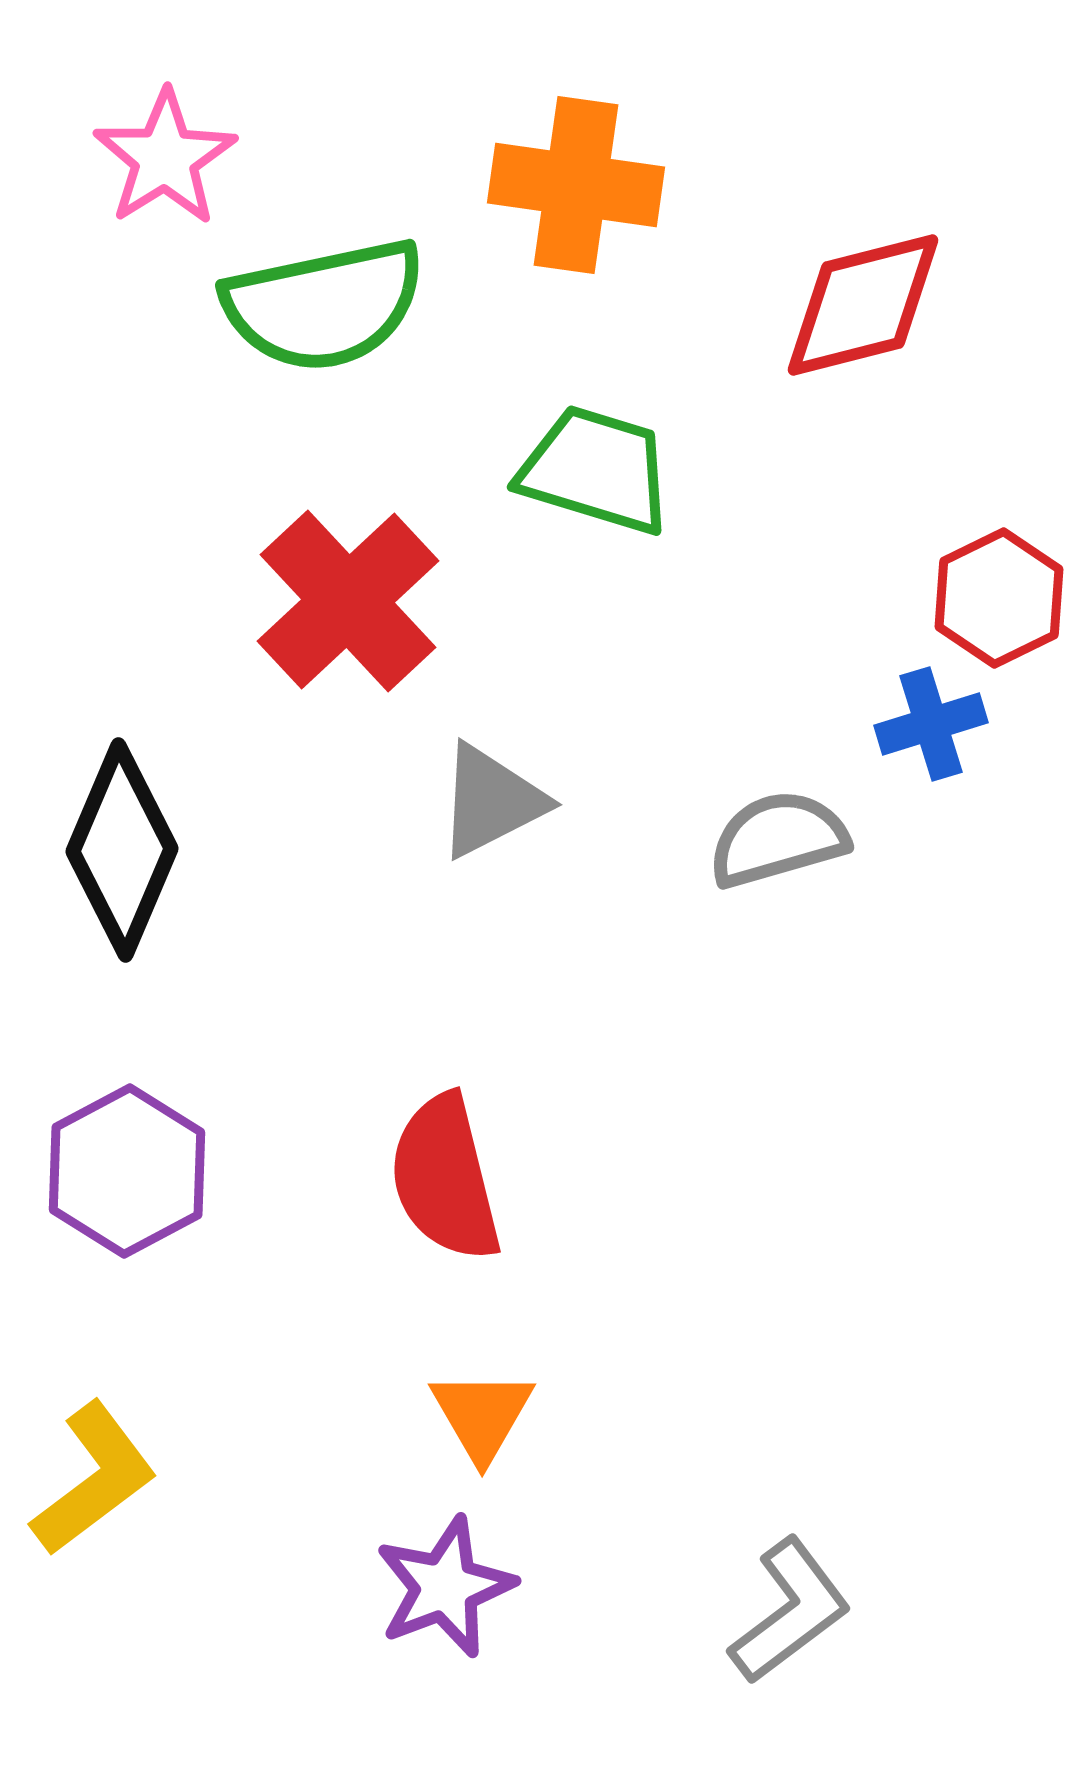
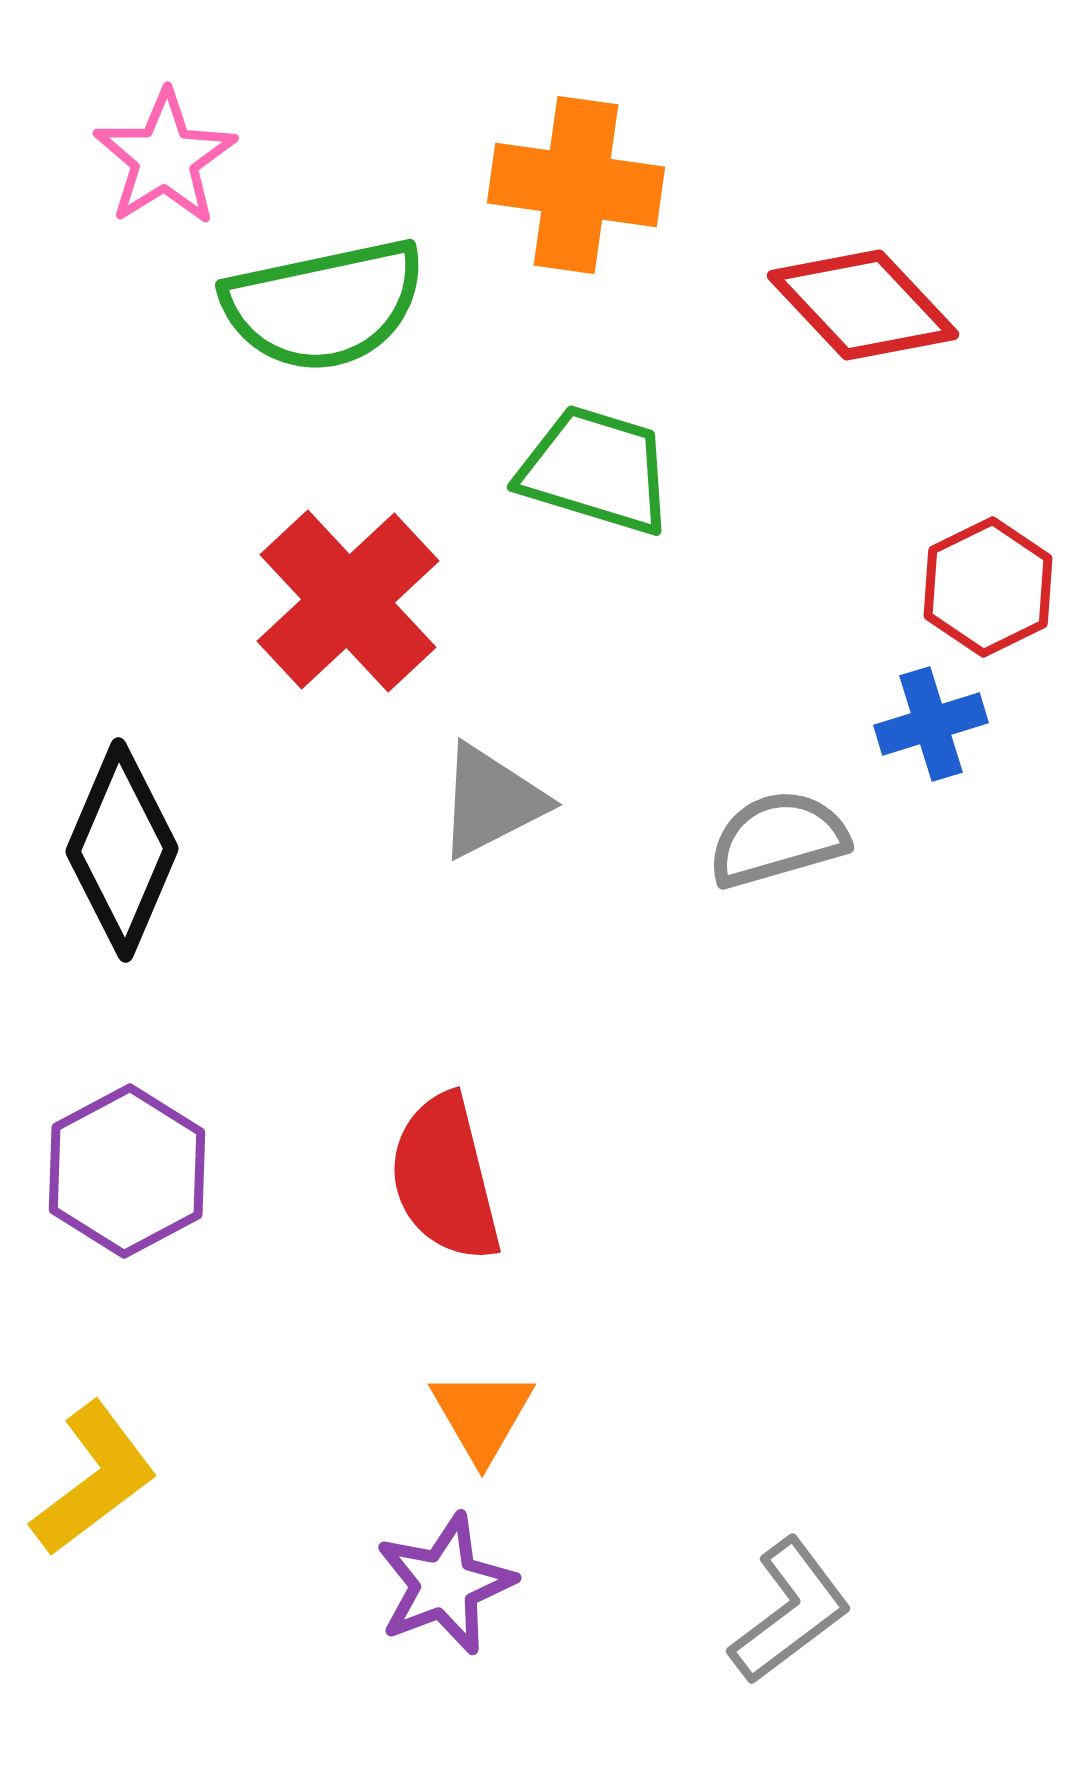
red diamond: rotated 61 degrees clockwise
red hexagon: moved 11 px left, 11 px up
purple star: moved 3 px up
